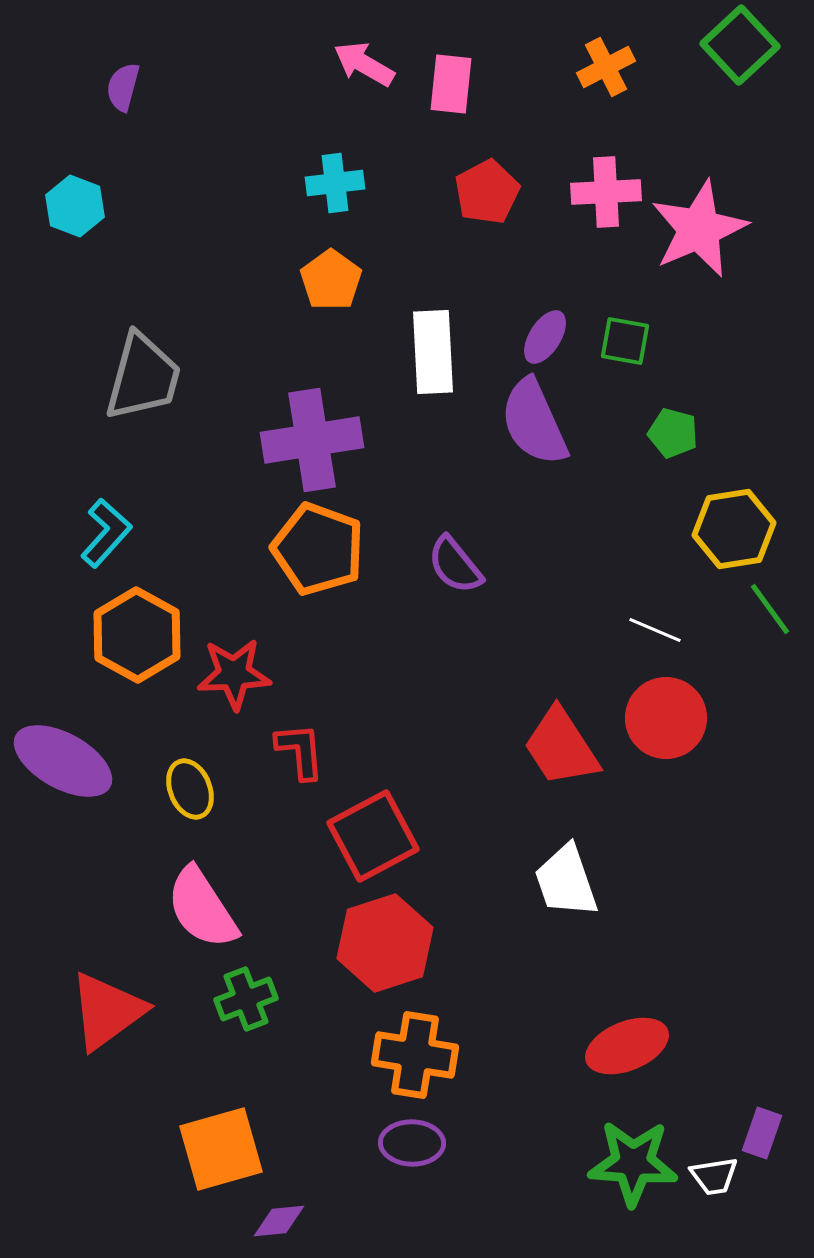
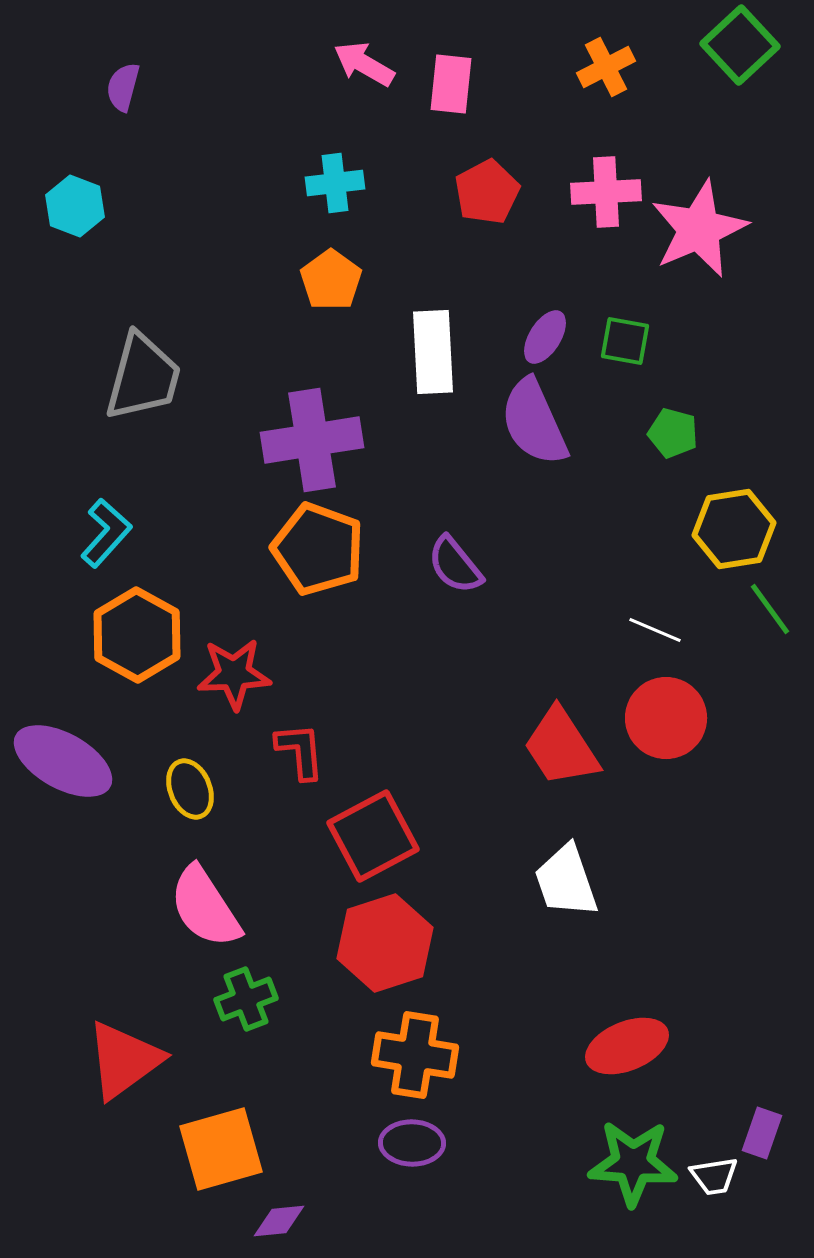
pink semicircle at (202, 908): moved 3 px right, 1 px up
red triangle at (107, 1011): moved 17 px right, 49 px down
